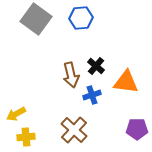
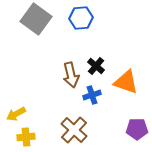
orange triangle: rotated 12 degrees clockwise
